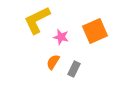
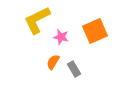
gray rectangle: rotated 56 degrees counterclockwise
